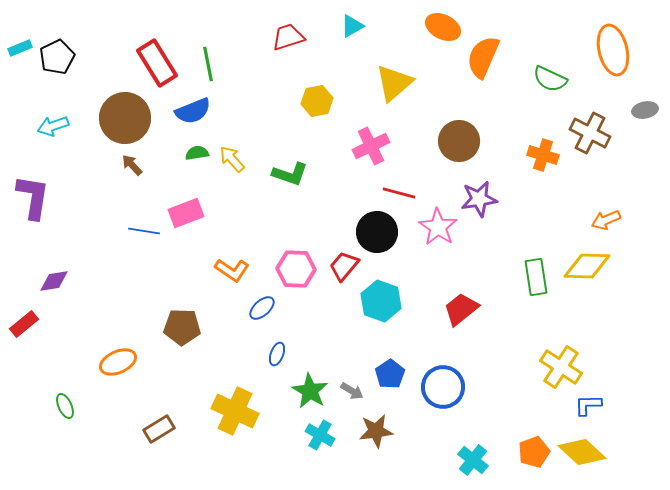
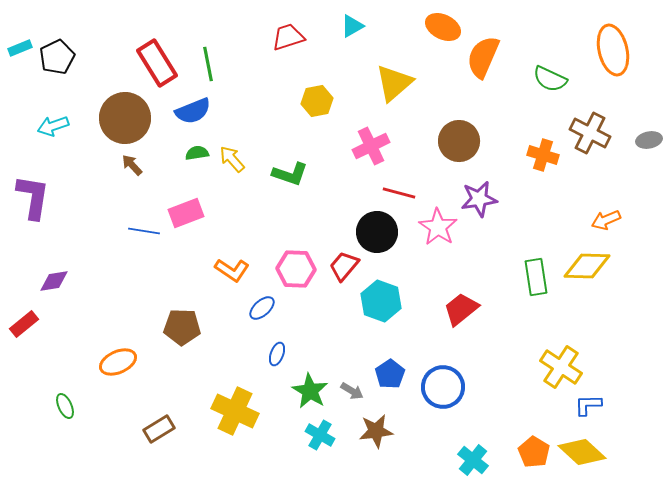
gray ellipse at (645, 110): moved 4 px right, 30 px down
orange pentagon at (534, 452): rotated 20 degrees counterclockwise
